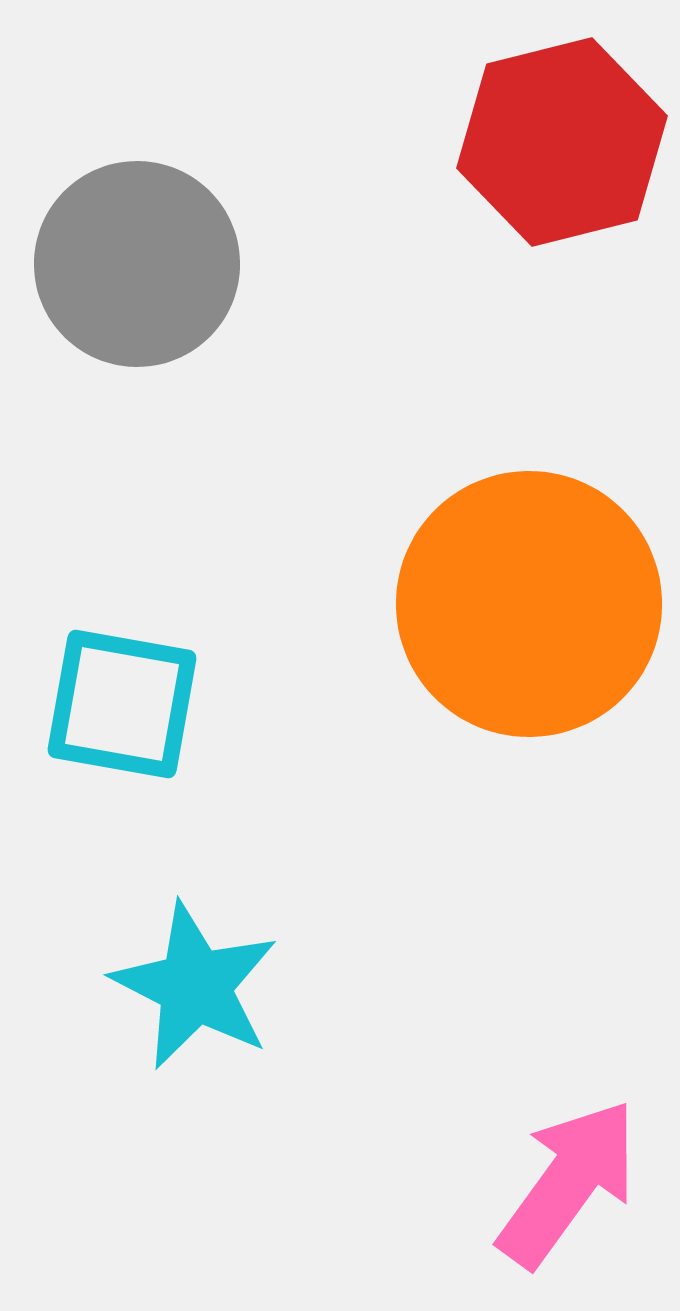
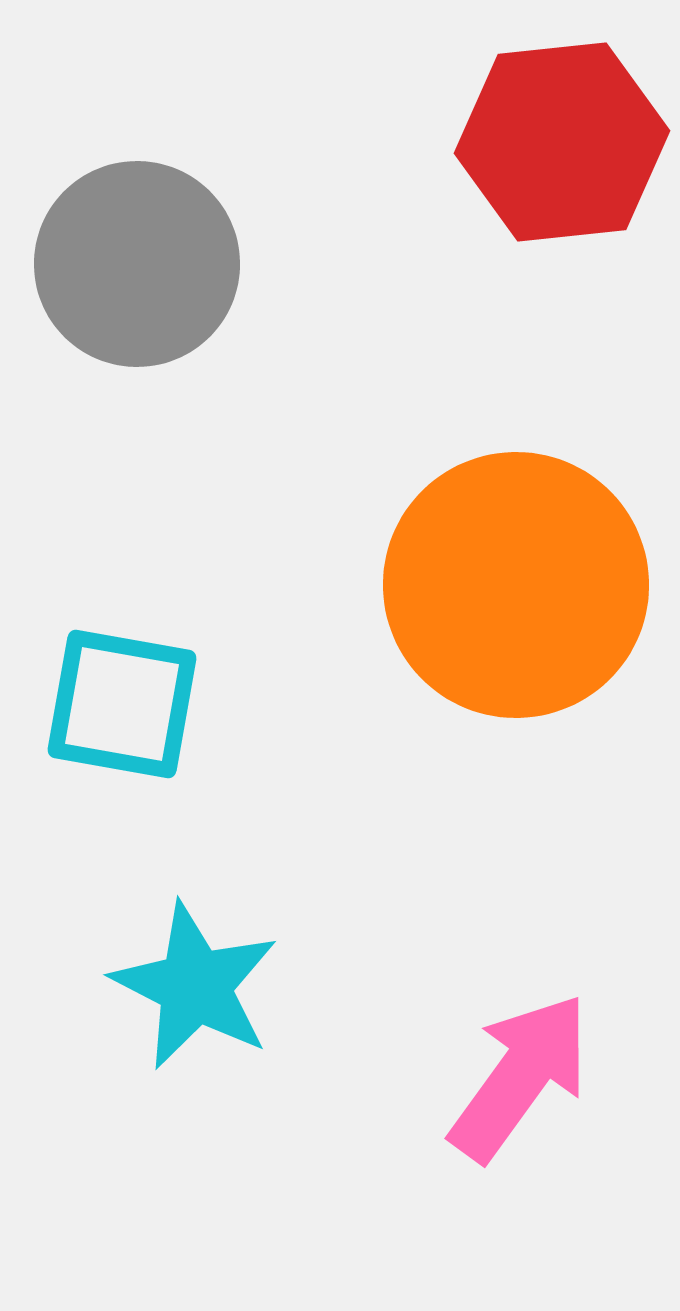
red hexagon: rotated 8 degrees clockwise
orange circle: moved 13 px left, 19 px up
pink arrow: moved 48 px left, 106 px up
